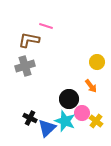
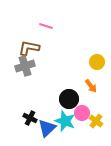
brown L-shape: moved 8 px down
